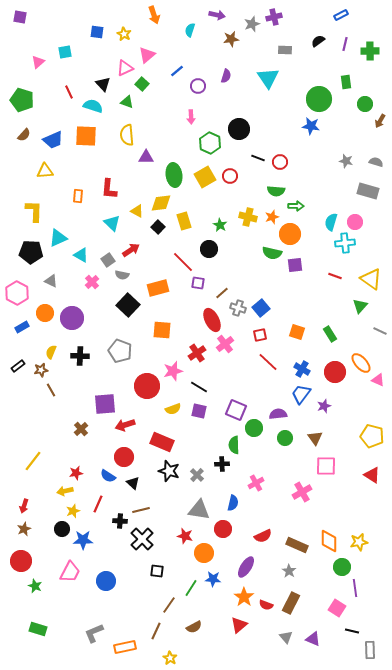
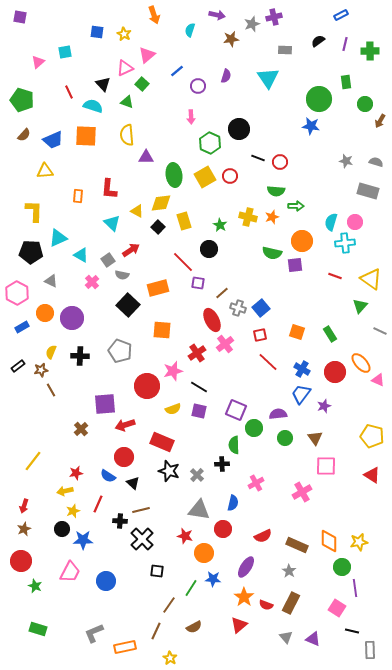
orange circle at (290, 234): moved 12 px right, 7 px down
